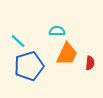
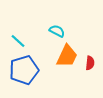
cyan semicircle: rotated 28 degrees clockwise
orange trapezoid: moved 2 px down
blue pentagon: moved 5 px left, 4 px down
